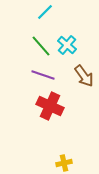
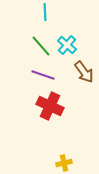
cyan line: rotated 48 degrees counterclockwise
brown arrow: moved 4 px up
